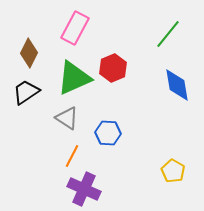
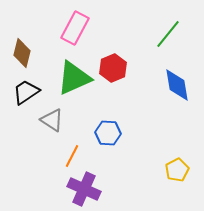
brown diamond: moved 7 px left; rotated 12 degrees counterclockwise
gray triangle: moved 15 px left, 2 px down
yellow pentagon: moved 4 px right, 1 px up; rotated 15 degrees clockwise
